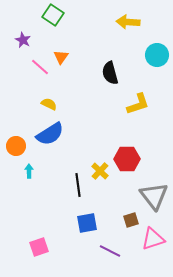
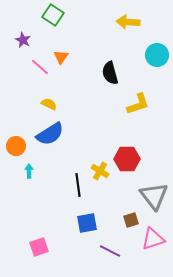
yellow cross: rotated 12 degrees counterclockwise
